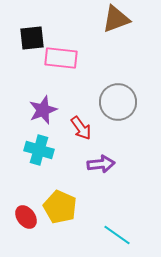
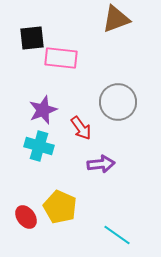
cyan cross: moved 4 px up
